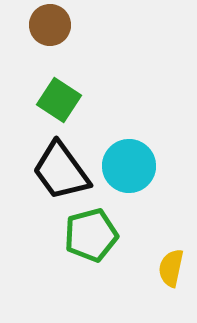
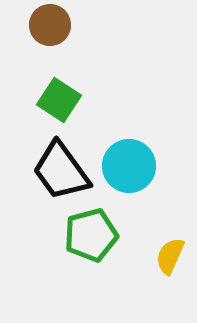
yellow semicircle: moved 1 px left, 12 px up; rotated 12 degrees clockwise
